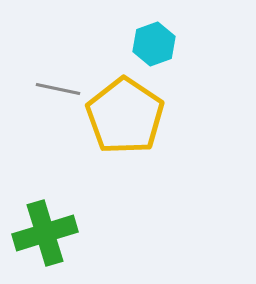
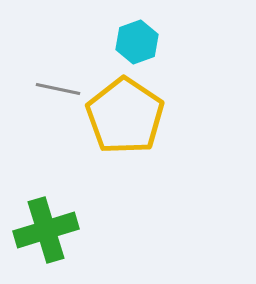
cyan hexagon: moved 17 px left, 2 px up
green cross: moved 1 px right, 3 px up
